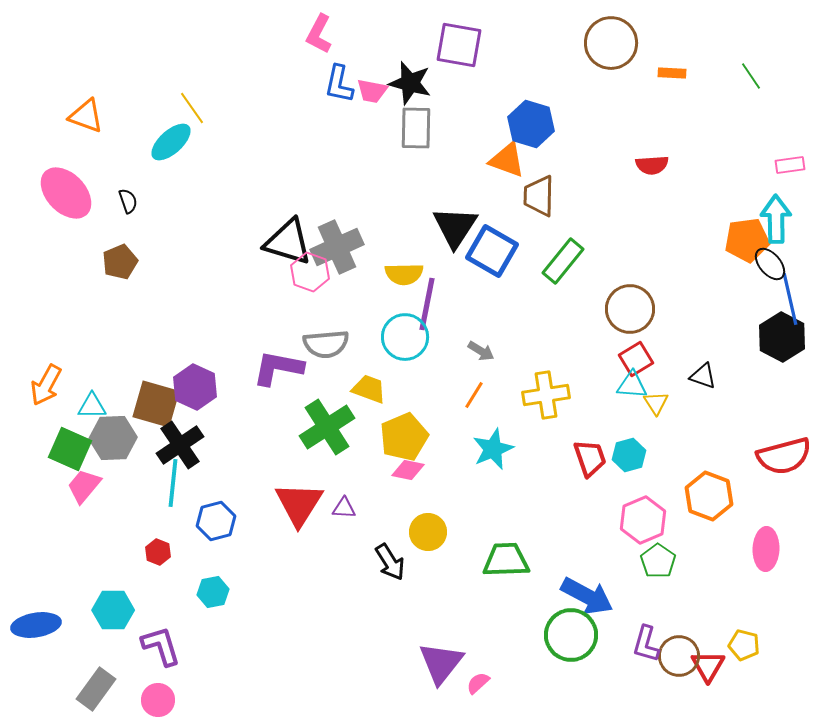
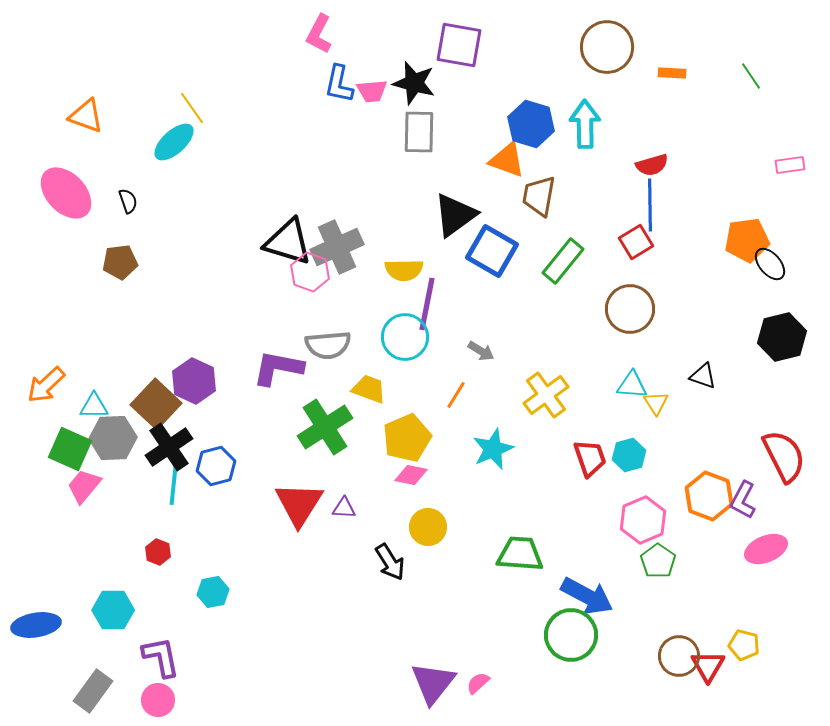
brown circle at (611, 43): moved 4 px left, 4 px down
black star at (410, 83): moved 4 px right
pink trapezoid at (372, 91): rotated 16 degrees counterclockwise
gray rectangle at (416, 128): moved 3 px right, 4 px down
cyan ellipse at (171, 142): moved 3 px right
red semicircle at (652, 165): rotated 12 degrees counterclockwise
brown trapezoid at (539, 196): rotated 9 degrees clockwise
cyan arrow at (776, 219): moved 191 px left, 95 px up
black triangle at (455, 227): moved 12 px up; rotated 21 degrees clockwise
brown pentagon at (120, 262): rotated 16 degrees clockwise
yellow semicircle at (404, 274): moved 4 px up
blue line at (790, 299): moved 140 px left, 94 px up; rotated 12 degrees clockwise
black hexagon at (782, 337): rotated 18 degrees clockwise
gray semicircle at (326, 344): moved 2 px right, 1 px down
red square at (636, 359): moved 117 px up
orange arrow at (46, 385): rotated 18 degrees clockwise
purple hexagon at (195, 387): moved 1 px left, 6 px up
orange line at (474, 395): moved 18 px left
yellow cross at (546, 395): rotated 27 degrees counterclockwise
brown square at (156, 404): rotated 27 degrees clockwise
cyan triangle at (92, 406): moved 2 px right
green cross at (327, 427): moved 2 px left
yellow pentagon at (404, 437): moved 3 px right, 1 px down
black cross at (180, 445): moved 11 px left, 2 px down
red semicircle at (784, 456): rotated 102 degrees counterclockwise
pink diamond at (408, 470): moved 3 px right, 5 px down
cyan line at (173, 483): moved 1 px right, 2 px up
blue hexagon at (216, 521): moved 55 px up
yellow circle at (428, 532): moved 5 px up
pink ellipse at (766, 549): rotated 66 degrees clockwise
green trapezoid at (506, 560): moved 14 px right, 6 px up; rotated 6 degrees clockwise
purple L-shape at (646, 644): moved 97 px right, 144 px up; rotated 12 degrees clockwise
purple L-shape at (161, 646): moved 11 px down; rotated 6 degrees clockwise
purple triangle at (441, 663): moved 8 px left, 20 px down
gray rectangle at (96, 689): moved 3 px left, 2 px down
